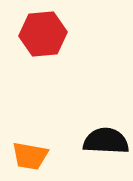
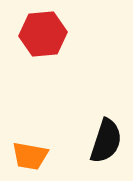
black semicircle: rotated 105 degrees clockwise
